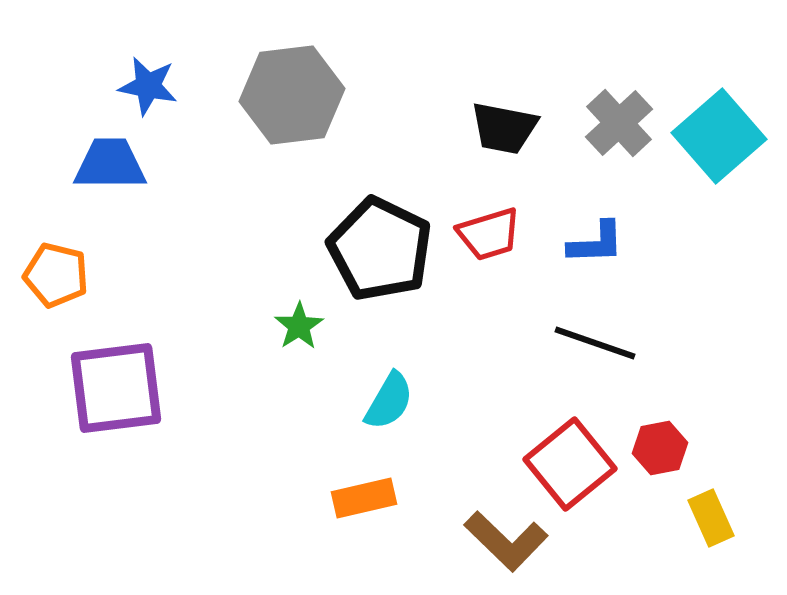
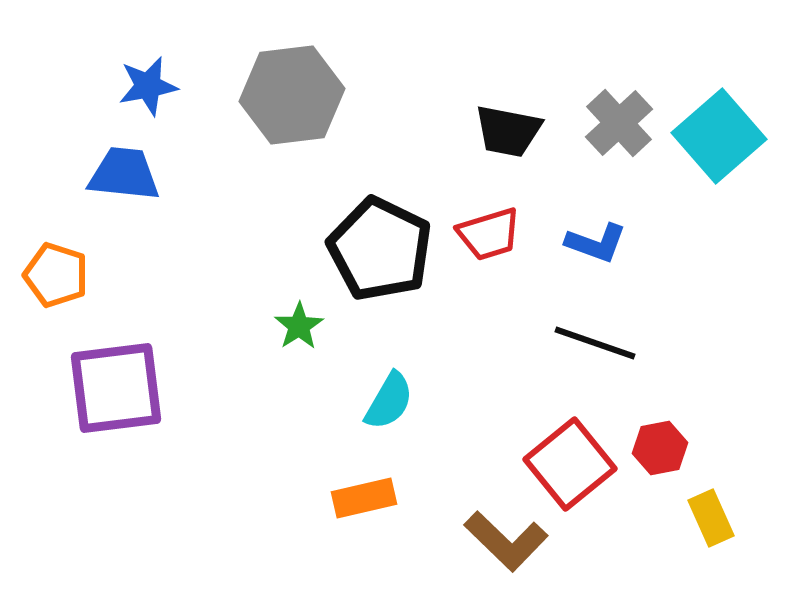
blue star: rotated 22 degrees counterclockwise
black trapezoid: moved 4 px right, 3 px down
blue trapezoid: moved 14 px right, 10 px down; rotated 6 degrees clockwise
blue L-shape: rotated 22 degrees clockwise
orange pentagon: rotated 4 degrees clockwise
